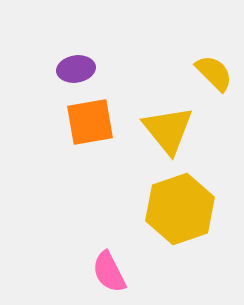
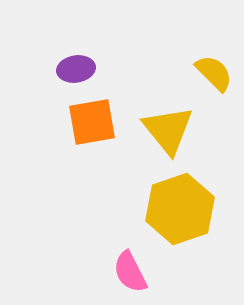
orange square: moved 2 px right
pink semicircle: moved 21 px right
